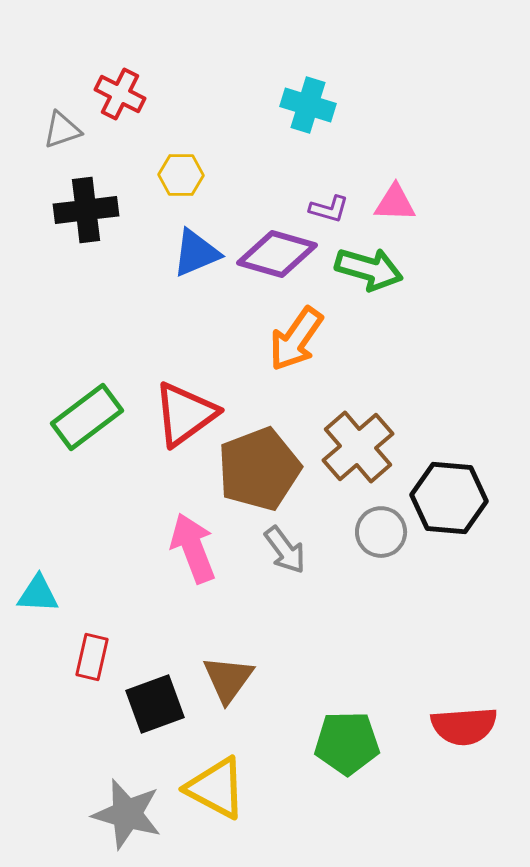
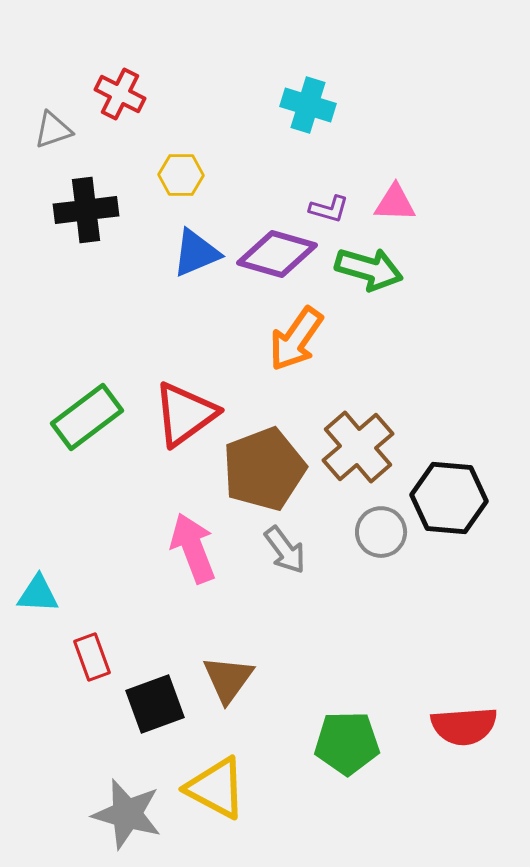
gray triangle: moved 9 px left
brown pentagon: moved 5 px right
red rectangle: rotated 33 degrees counterclockwise
